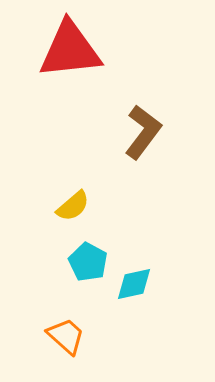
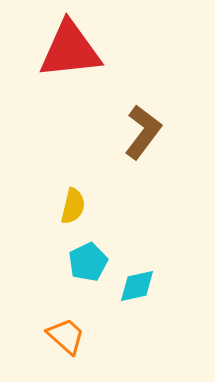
yellow semicircle: rotated 36 degrees counterclockwise
cyan pentagon: rotated 18 degrees clockwise
cyan diamond: moved 3 px right, 2 px down
